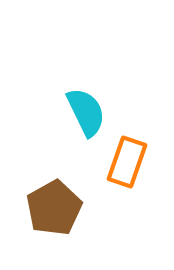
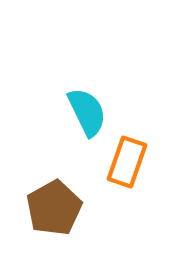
cyan semicircle: moved 1 px right
